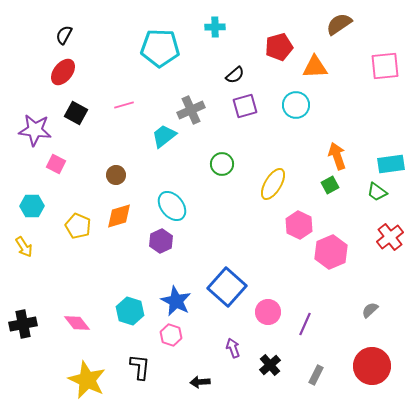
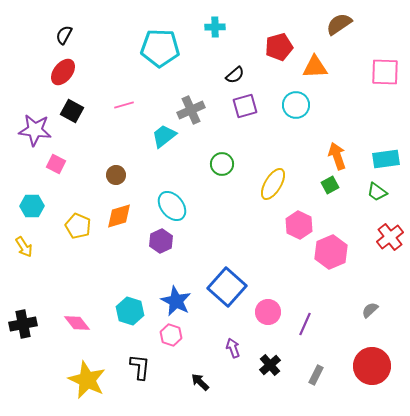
pink square at (385, 66): moved 6 px down; rotated 8 degrees clockwise
black square at (76, 113): moved 4 px left, 2 px up
cyan rectangle at (391, 164): moved 5 px left, 5 px up
black arrow at (200, 382): rotated 48 degrees clockwise
